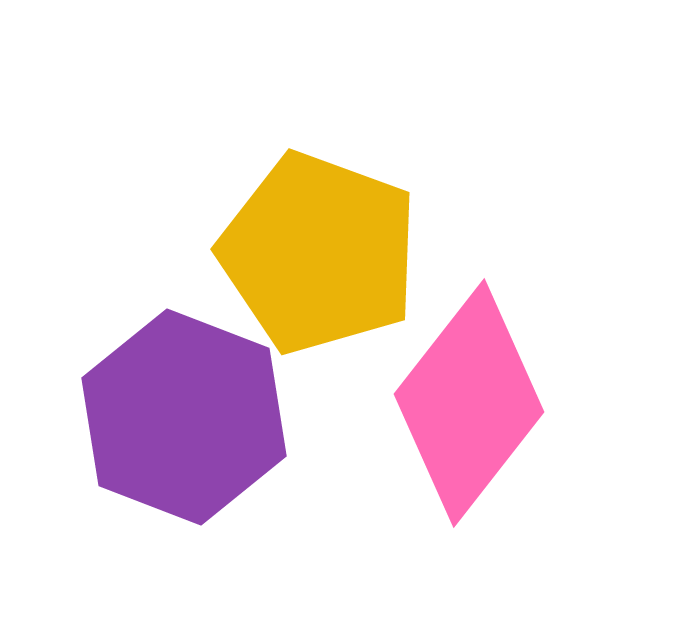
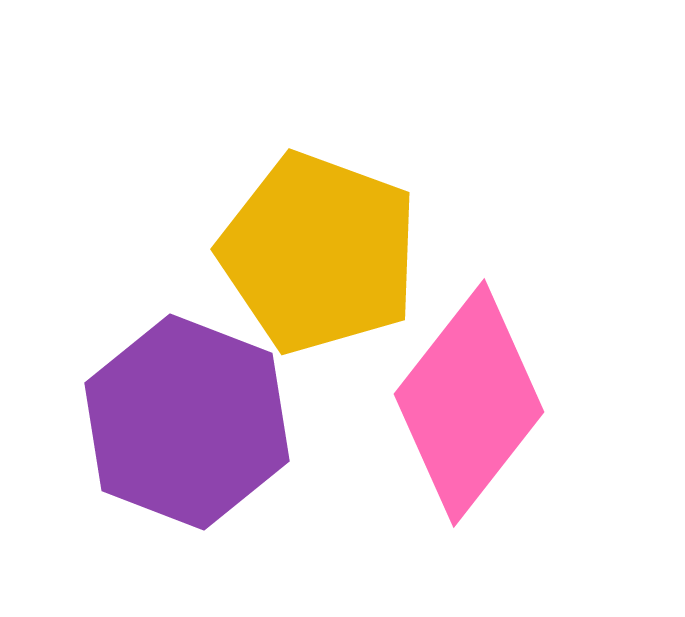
purple hexagon: moved 3 px right, 5 px down
